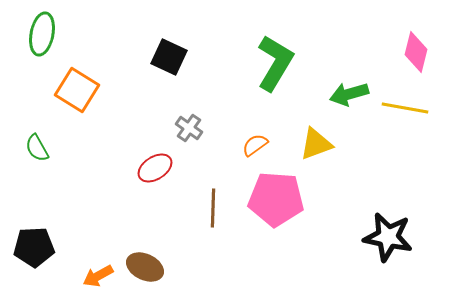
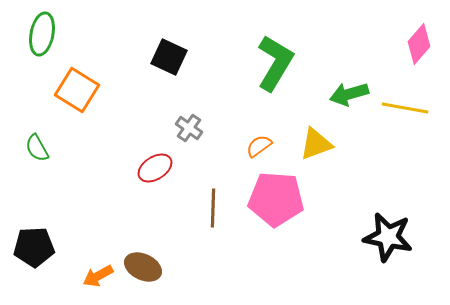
pink diamond: moved 3 px right, 8 px up; rotated 27 degrees clockwise
orange semicircle: moved 4 px right, 1 px down
brown ellipse: moved 2 px left
